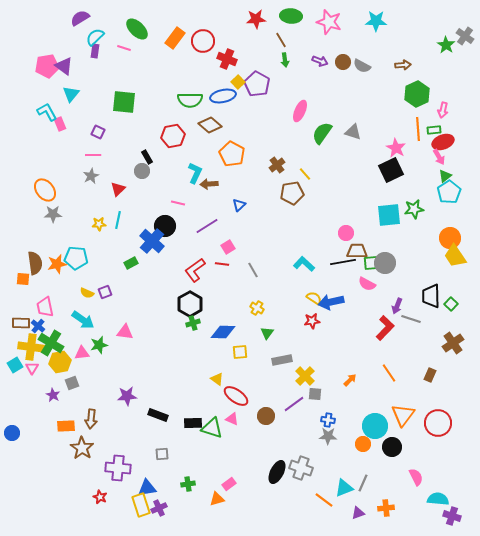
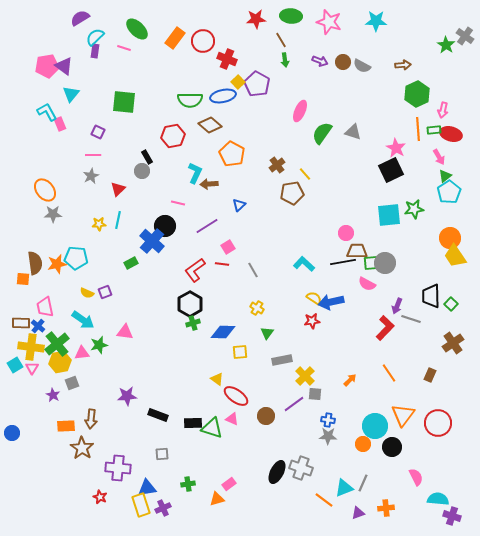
red ellipse at (443, 142): moved 8 px right, 8 px up; rotated 35 degrees clockwise
green cross at (51, 343): moved 6 px right, 1 px down; rotated 20 degrees clockwise
purple cross at (159, 508): moved 4 px right
